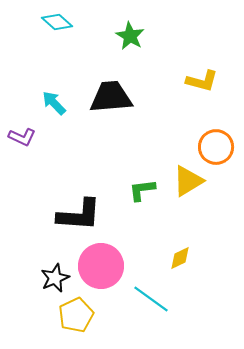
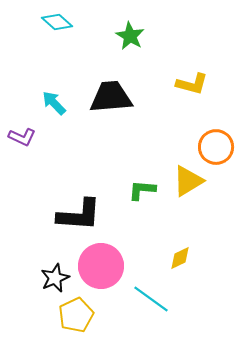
yellow L-shape: moved 10 px left, 3 px down
green L-shape: rotated 12 degrees clockwise
